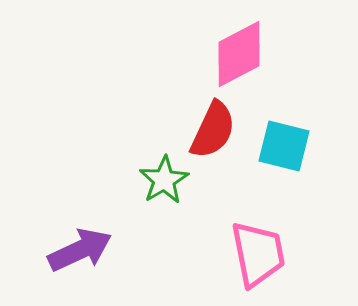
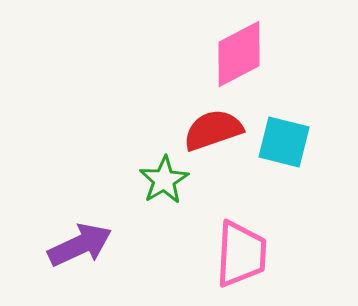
red semicircle: rotated 134 degrees counterclockwise
cyan square: moved 4 px up
purple arrow: moved 5 px up
pink trapezoid: moved 17 px left; rotated 14 degrees clockwise
